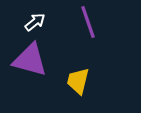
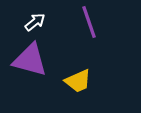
purple line: moved 1 px right
yellow trapezoid: rotated 128 degrees counterclockwise
